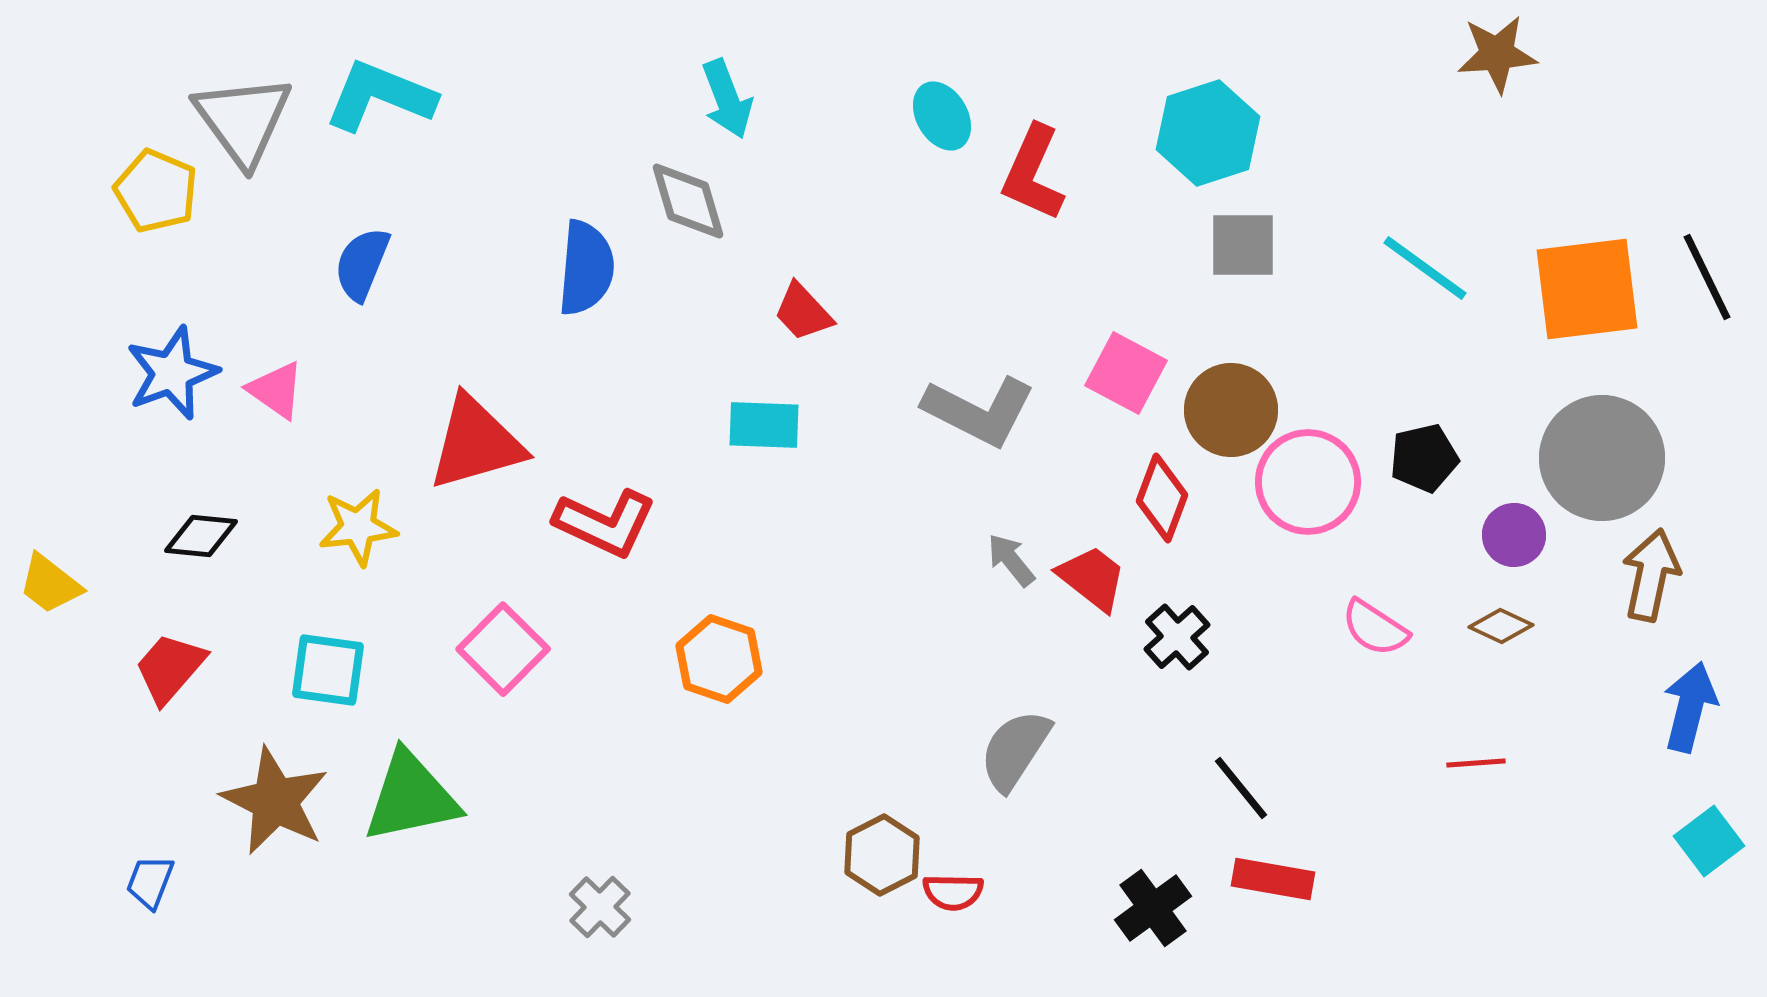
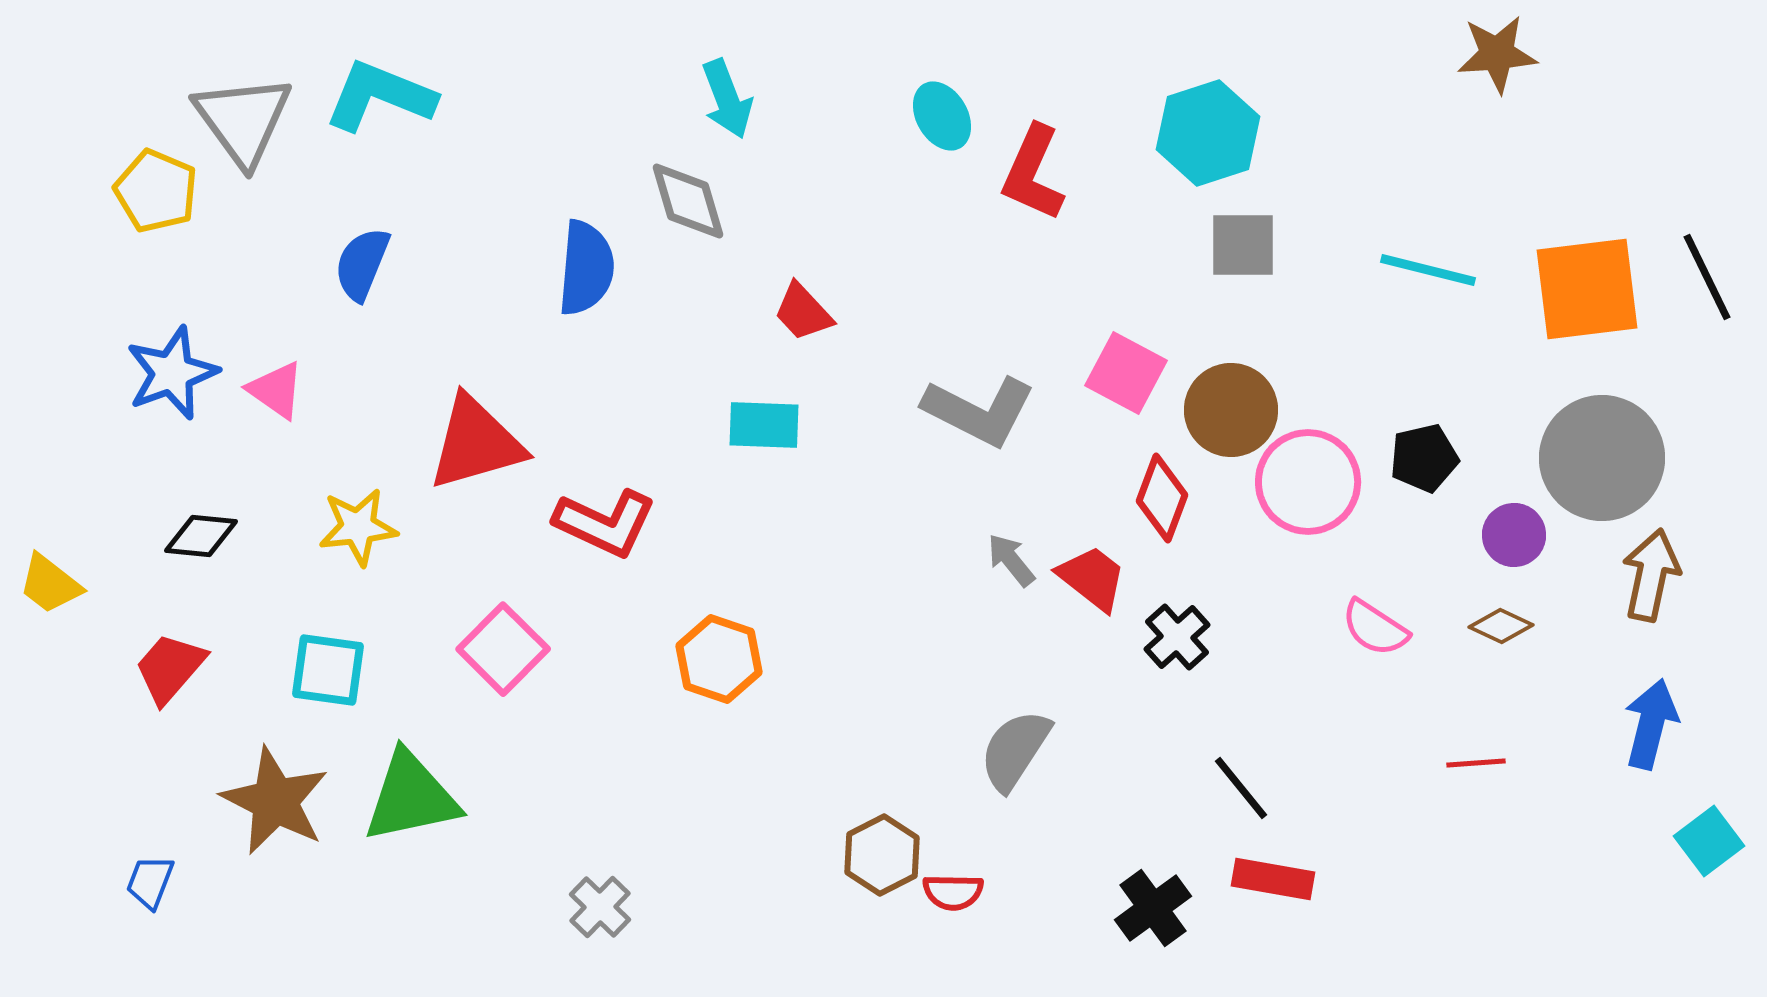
cyan line at (1425, 268): moved 3 px right, 2 px down; rotated 22 degrees counterclockwise
blue arrow at (1690, 707): moved 39 px left, 17 px down
